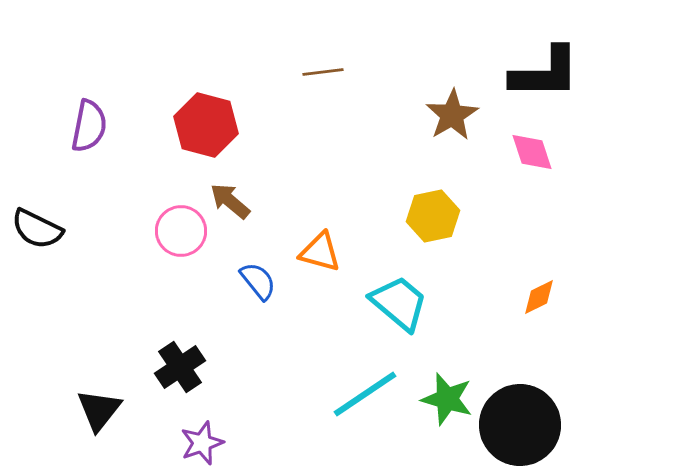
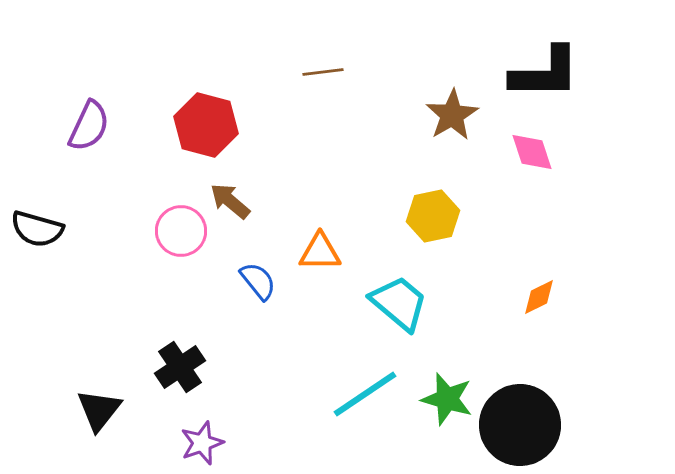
purple semicircle: rotated 14 degrees clockwise
black semicircle: rotated 10 degrees counterclockwise
orange triangle: rotated 15 degrees counterclockwise
